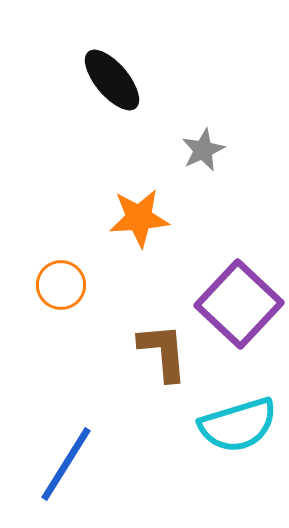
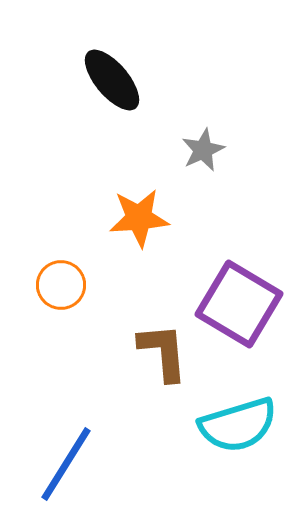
purple square: rotated 12 degrees counterclockwise
